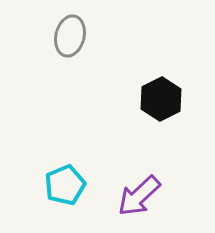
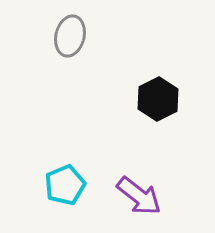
black hexagon: moved 3 px left
purple arrow: rotated 99 degrees counterclockwise
